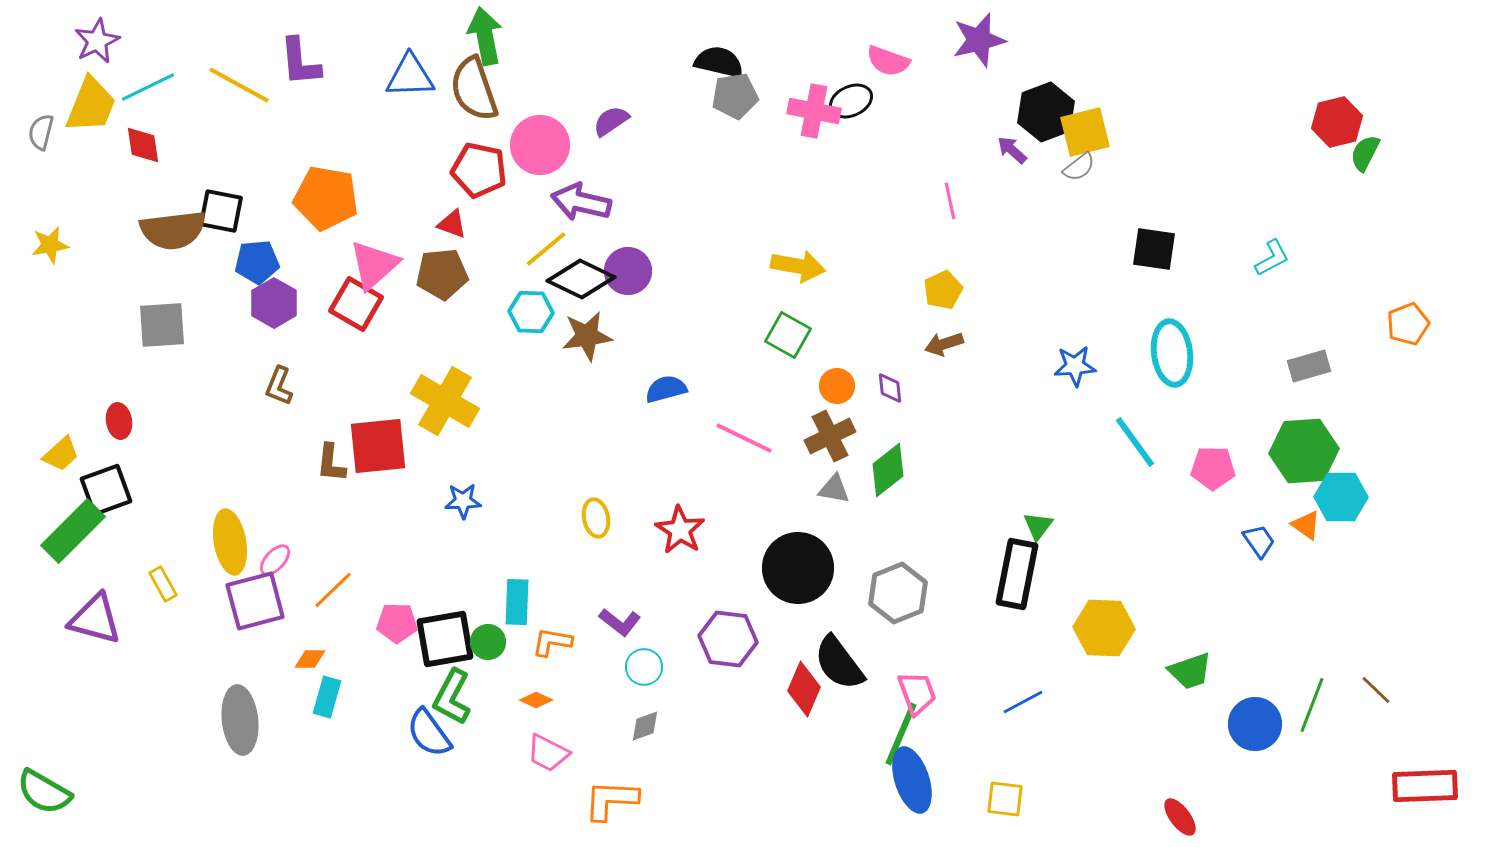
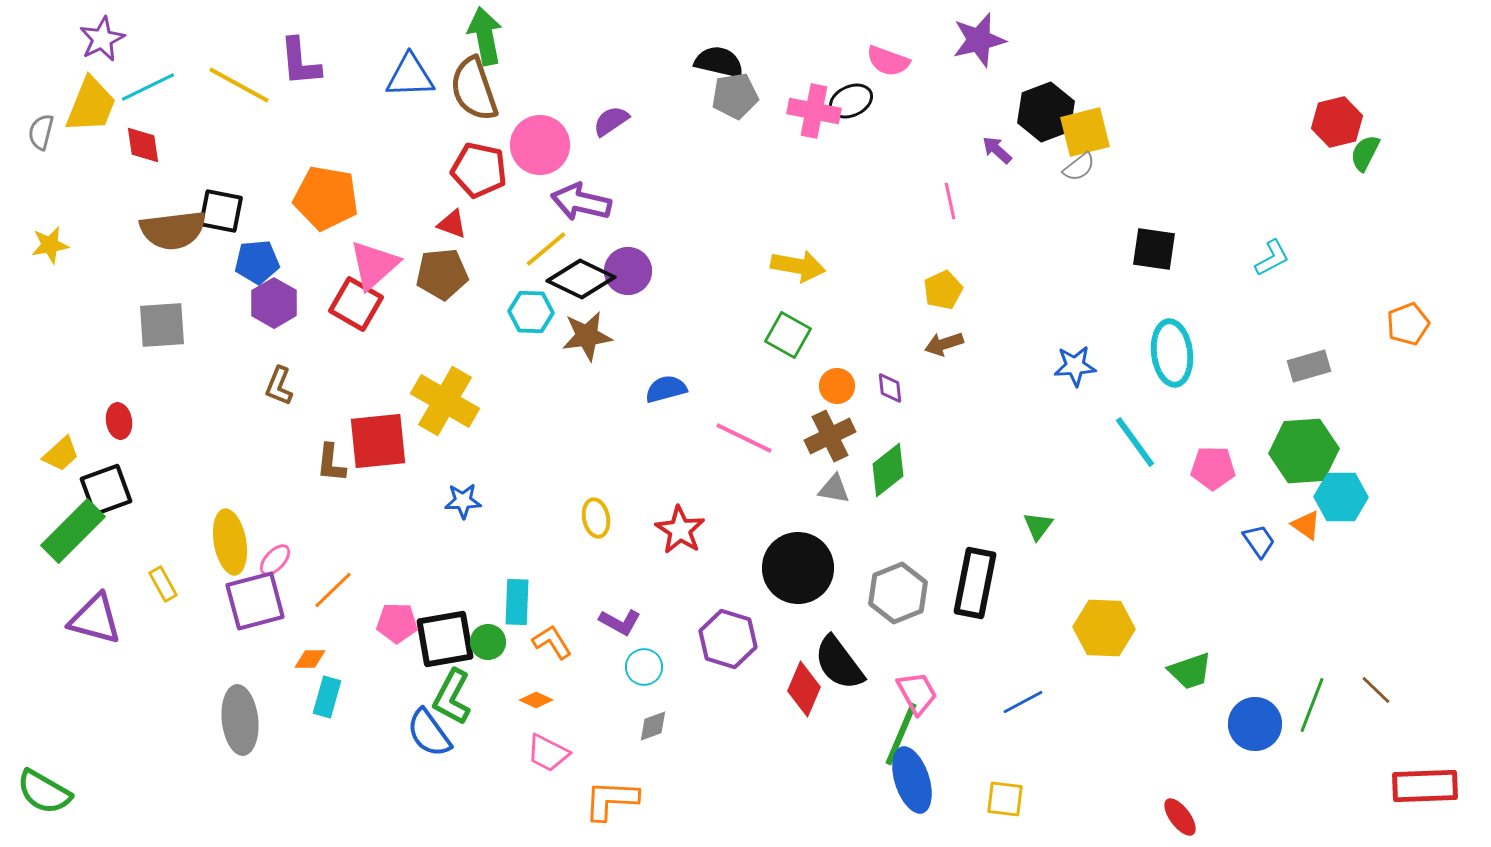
purple star at (97, 41): moved 5 px right, 2 px up
purple arrow at (1012, 150): moved 15 px left
red square at (378, 446): moved 5 px up
black rectangle at (1017, 574): moved 42 px left, 9 px down
purple L-shape at (620, 622): rotated 9 degrees counterclockwise
purple hexagon at (728, 639): rotated 10 degrees clockwise
orange L-shape at (552, 642): rotated 48 degrees clockwise
pink trapezoid at (917, 693): rotated 9 degrees counterclockwise
gray diamond at (645, 726): moved 8 px right
